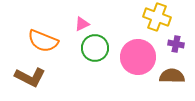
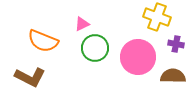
brown semicircle: moved 1 px right
